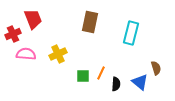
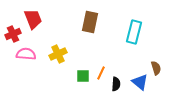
cyan rectangle: moved 3 px right, 1 px up
